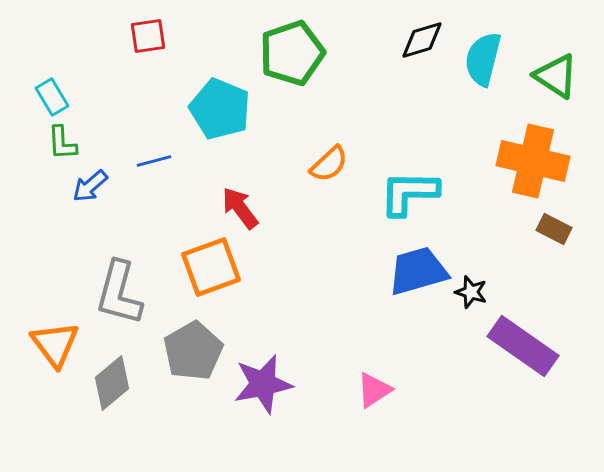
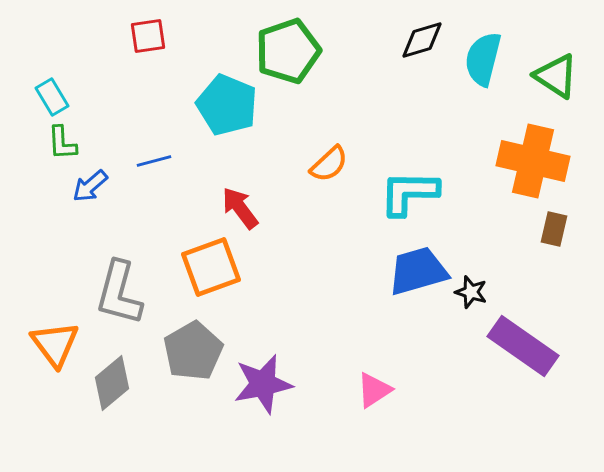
green pentagon: moved 4 px left, 2 px up
cyan pentagon: moved 7 px right, 4 px up
brown rectangle: rotated 76 degrees clockwise
